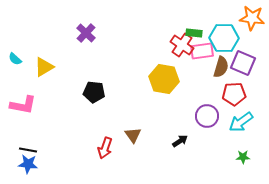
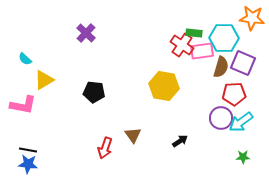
cyan semicircle: moved 10 px right
yellow triangle: moved 13 px down
yellow hexagon: moved 7 px down
purple circle: moved 14 px right, 2 px down
